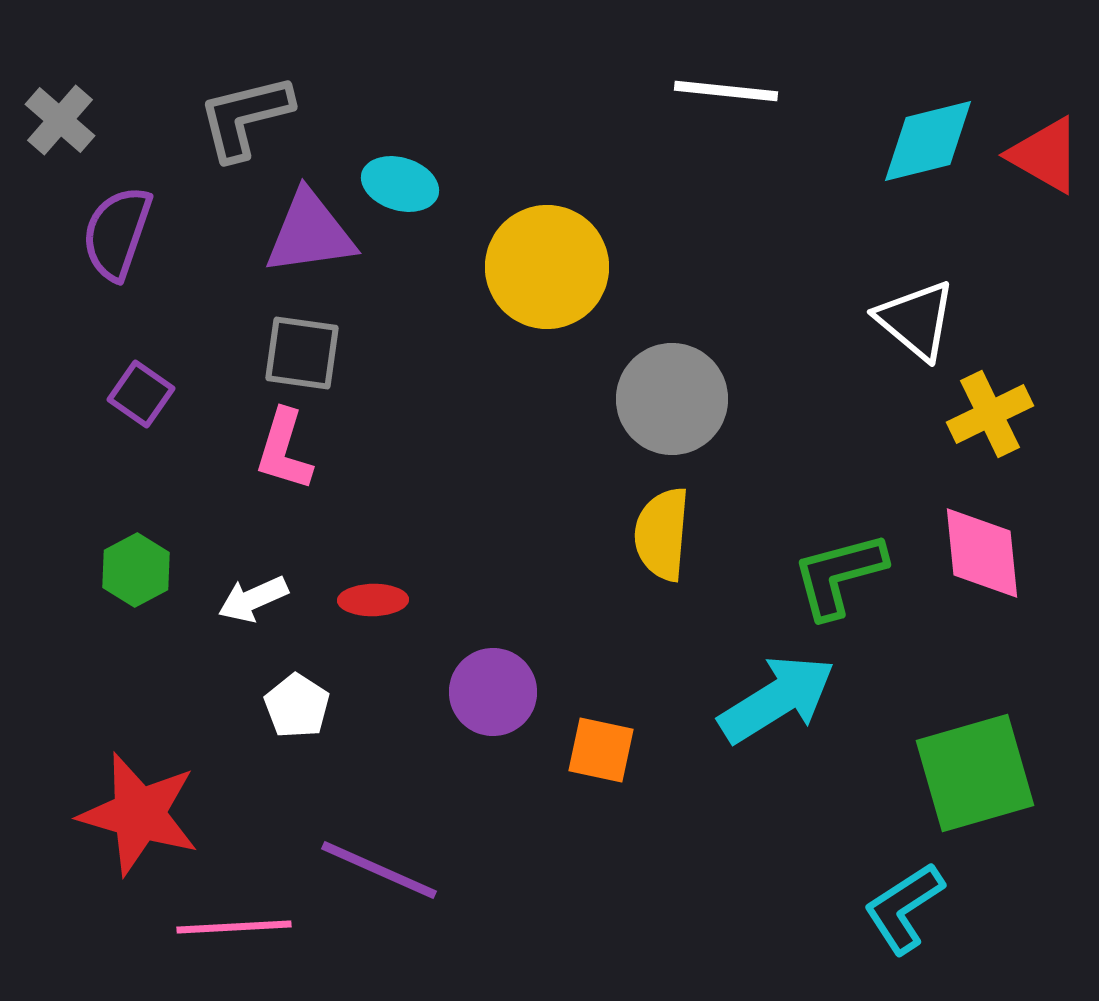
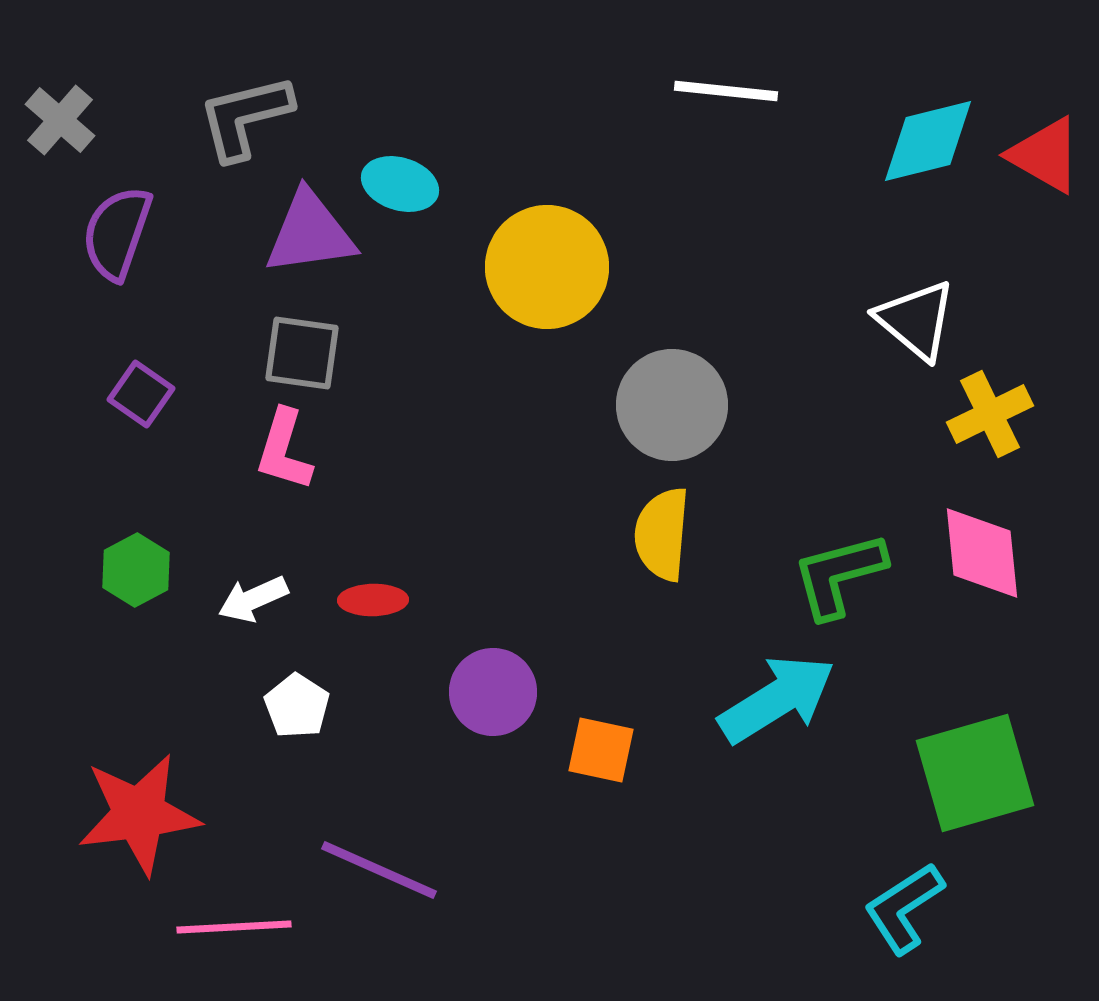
gray circle: moved 6 px down
red star: rotated 23 degrees counterclockwise
